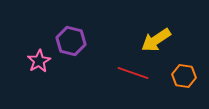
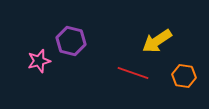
yellow arrow: moved 1 px right, 1 px down
pink star: rotated 15 degrees clockwise
